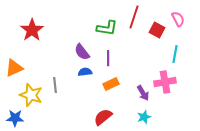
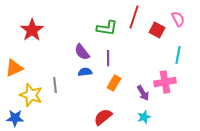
cyan line: moved 3 px right, 1 px down
orange rectangle: moved 3 px right, 1 px up; rotated 35 degrees counterclockwise
